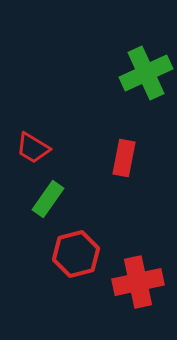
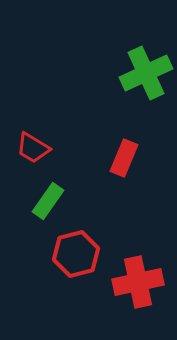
red rectangle: rotated 12 degrees clockwise
green rectangle: moved 2 px down
